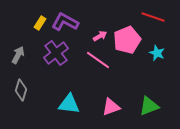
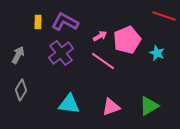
red line: moved 11 px right, 1 px up
yellow rectangle: moved 2 px left, 1 px up; rotated 32 degrees counterclockwise
purple cross: moved 5 px right
pink line: moved 5 px right, 1 px down
gray diamond: rotated 15 degrees clockwise
green triangle: rotated 10 degrees counterclockwise
